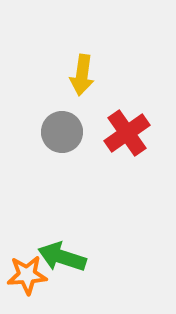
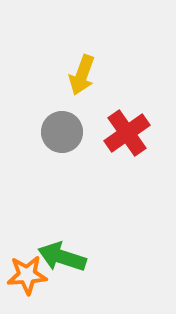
yellow arrow: rotated 12 degrees clockwise
